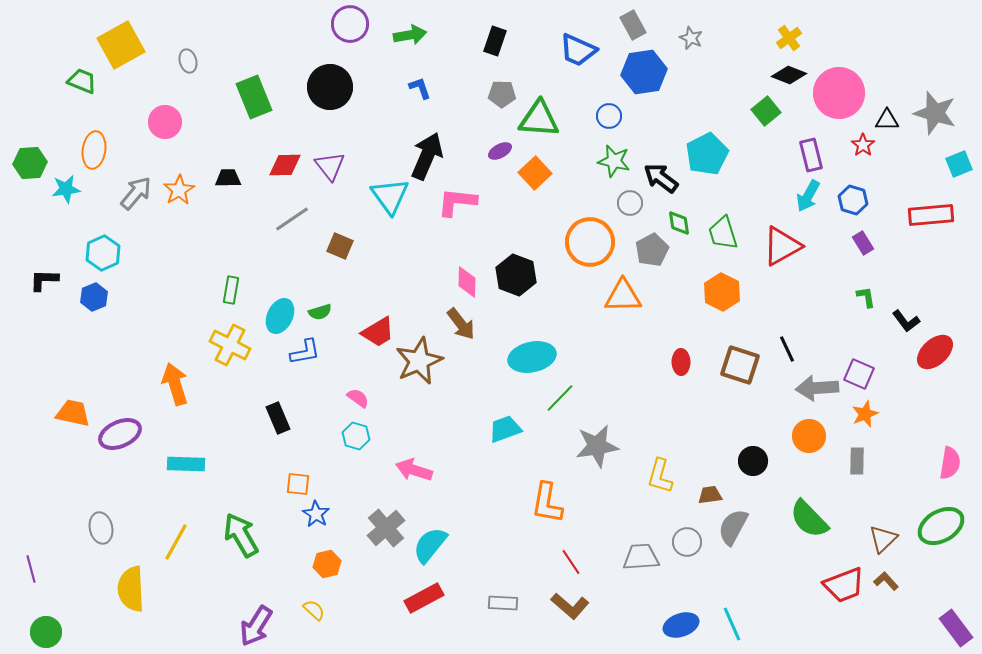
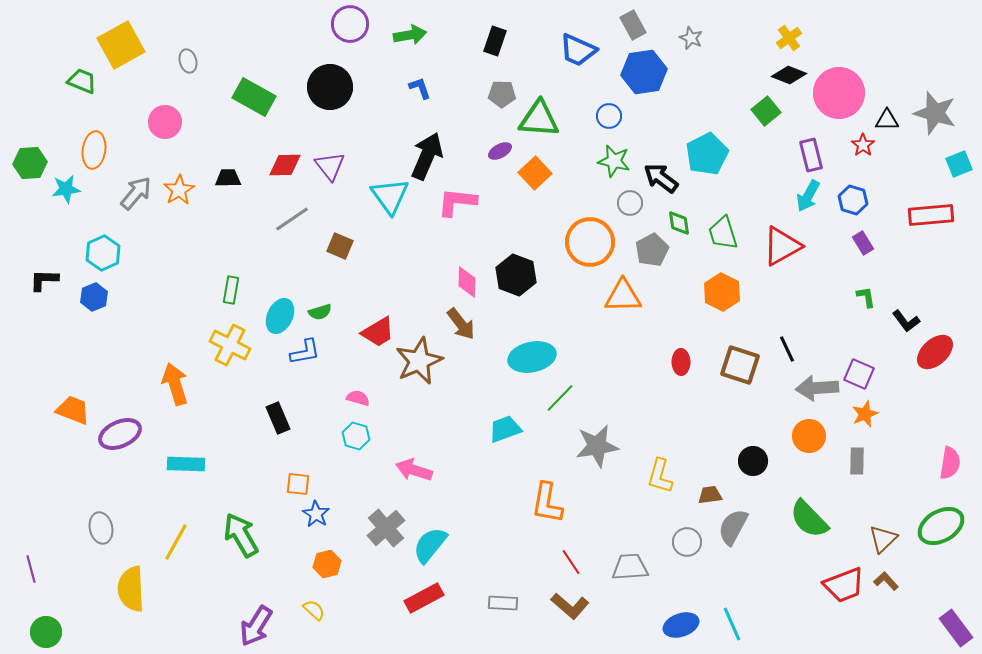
green rectangle at (254, 97): rotated 39 degrees counterclockwise
pink semicircle at (358, 398): rotated 20 degrees counterclockwise
orange trapezoid at (73, 413): moved 3 px up; rotated 9 degrees clockwise
gray trapezoid at (641, 557): moved 11 px left, 10 px down
